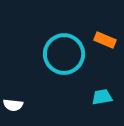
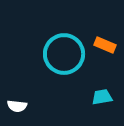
orange rectangle: moved 5 px down
white semicircle: moved 4 px right, 1 px down
